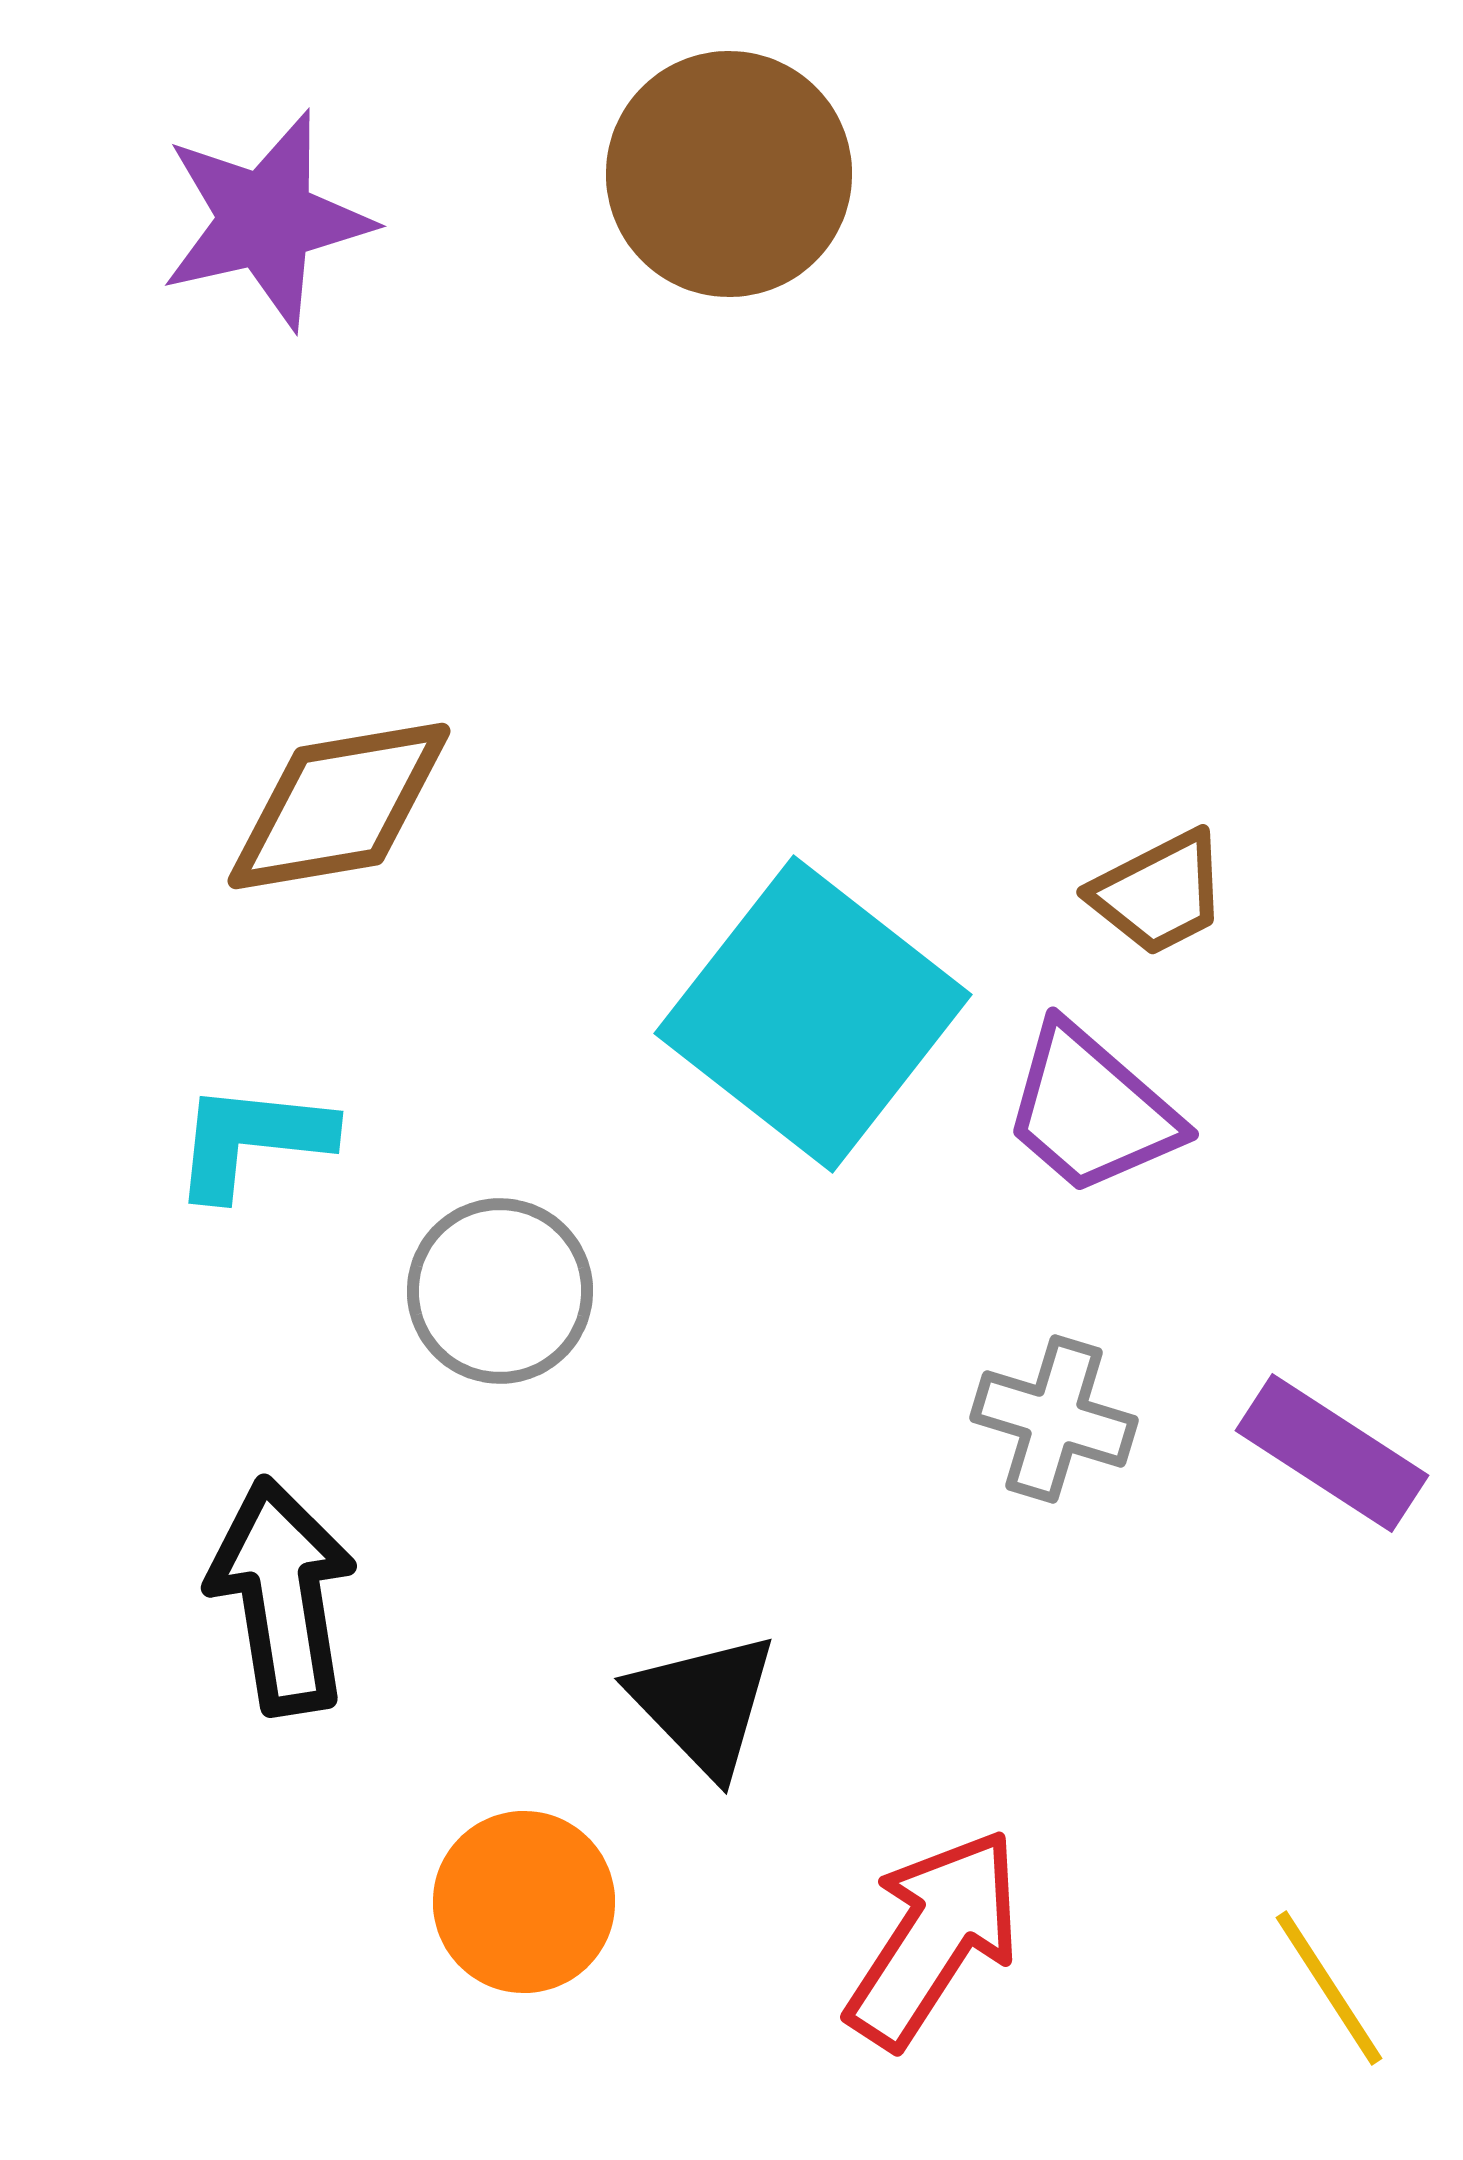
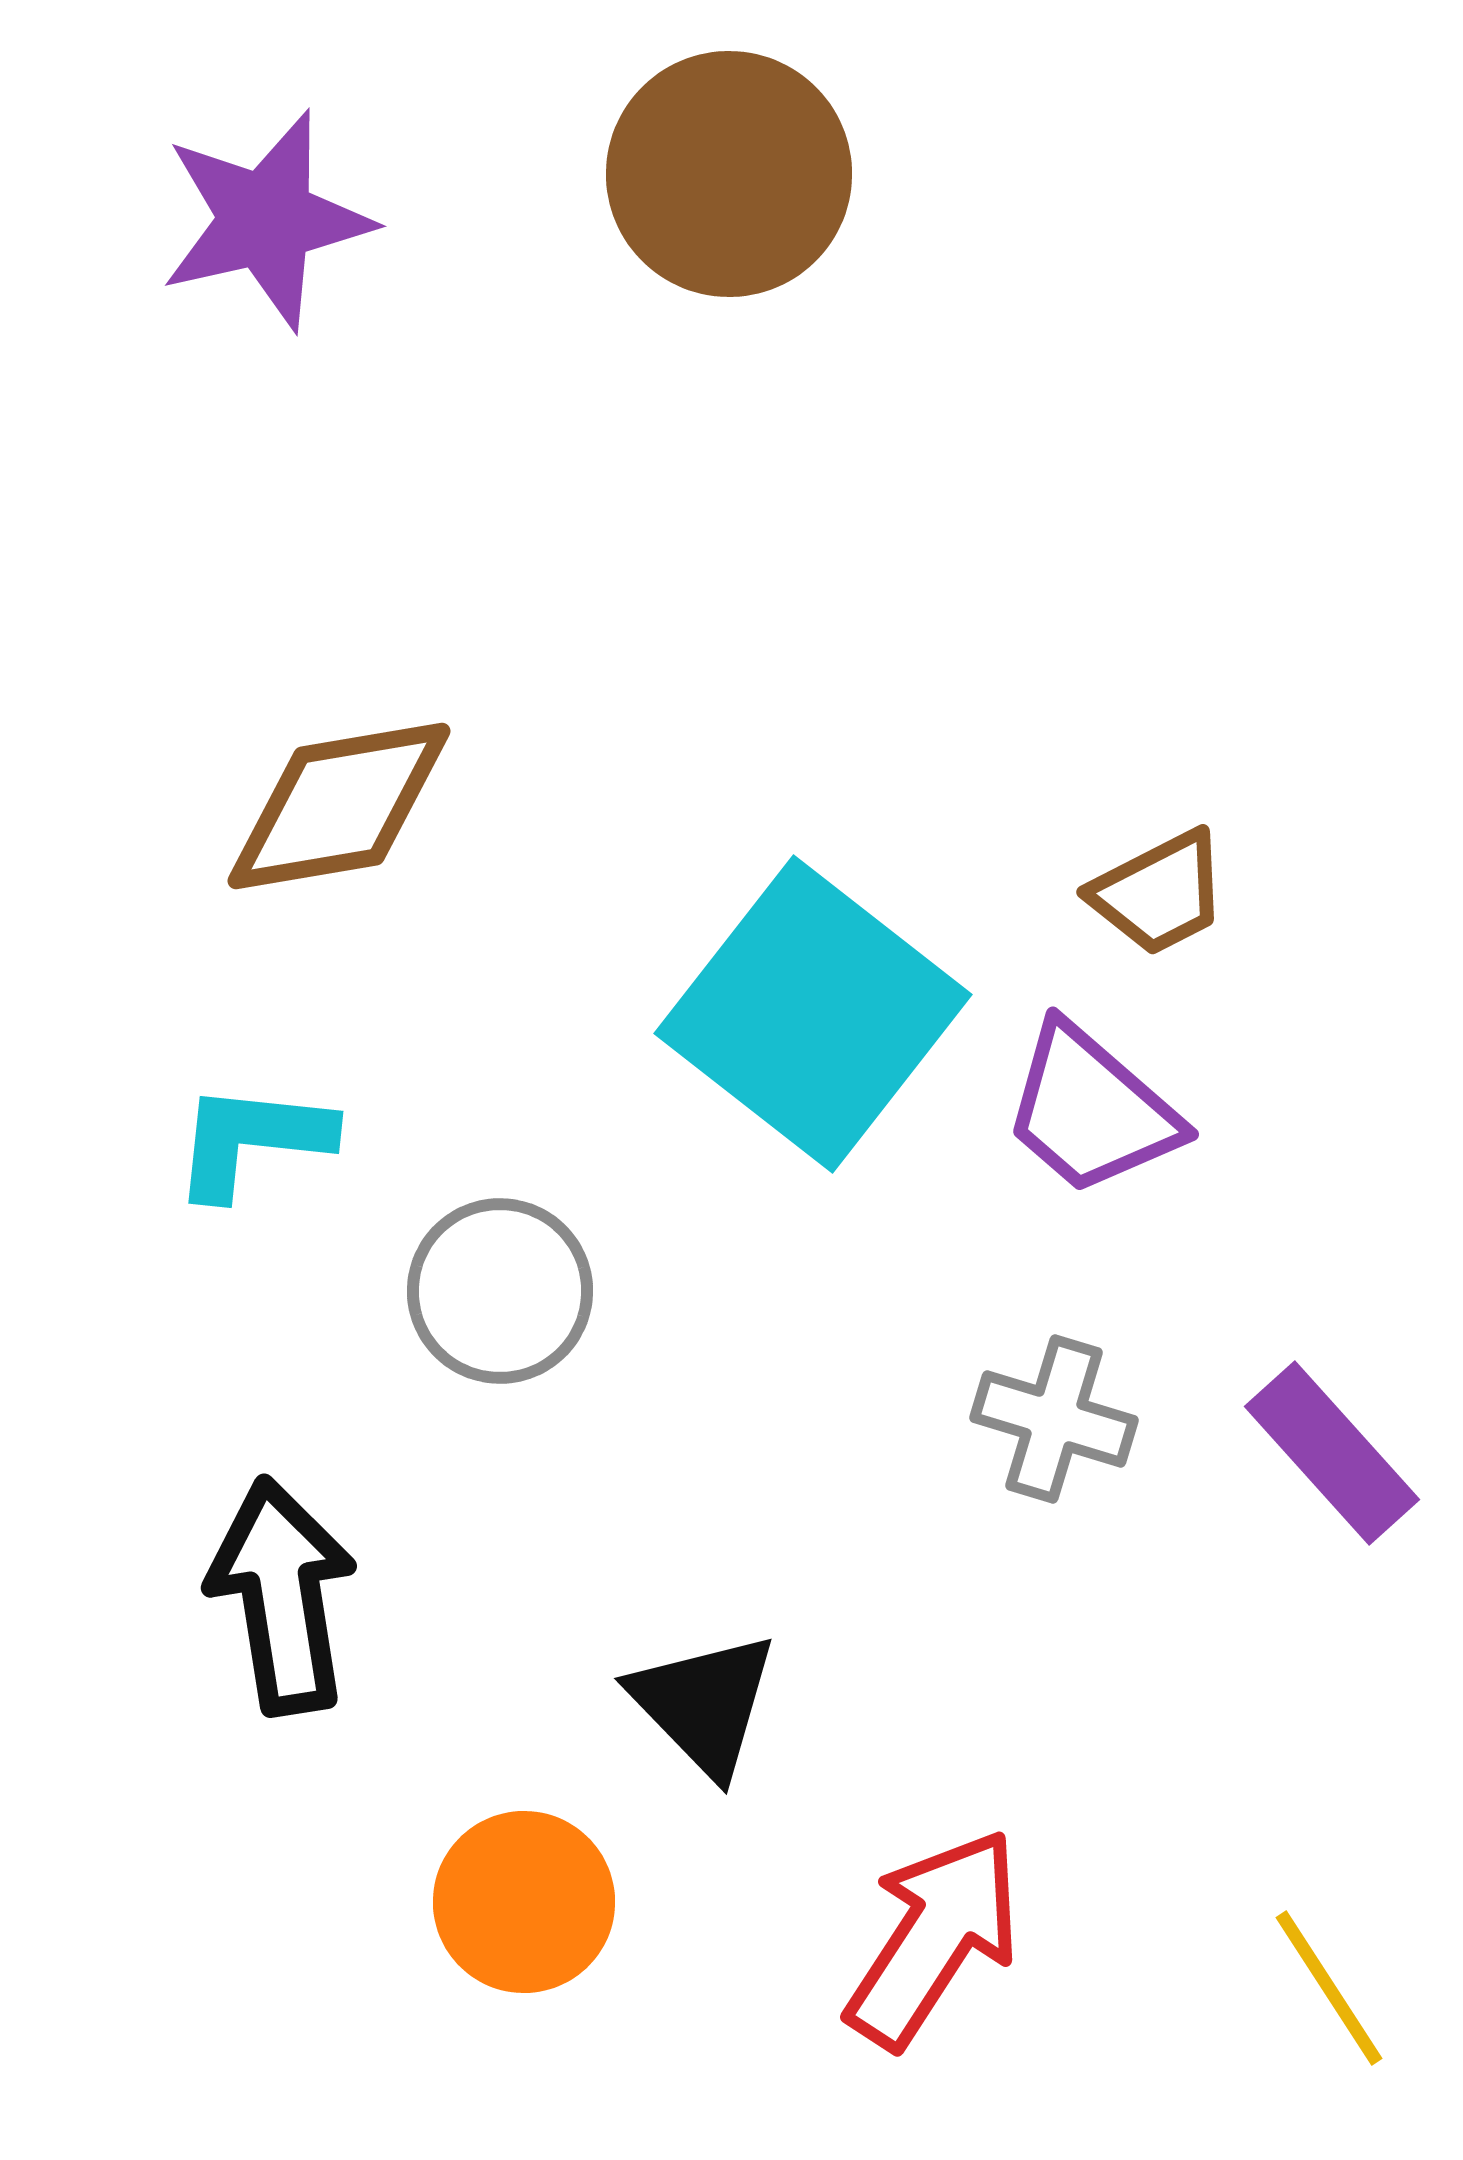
purple rectangle: rotated 15 degrees clockwise
